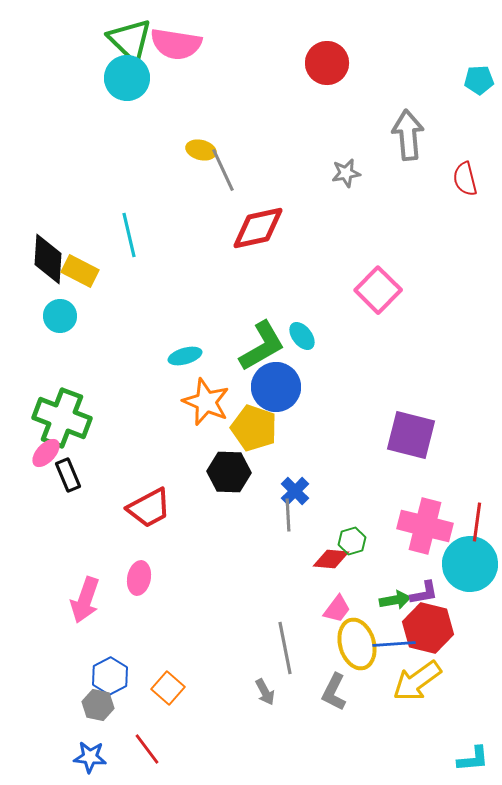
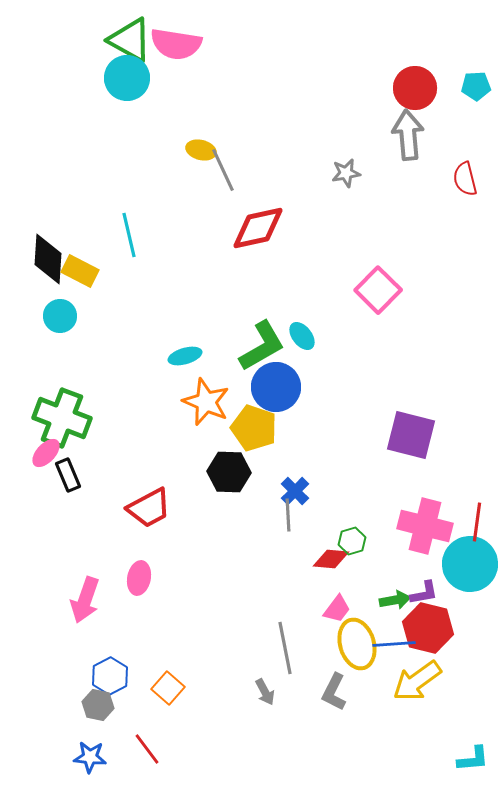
green triangle at (130, 40): rotated 15 degrees counterclockwise
red circle at (327, 63): moved 88 px right, 25 px down
cyan pentagon at (479, 80): moved 3 px left, 6 px down
